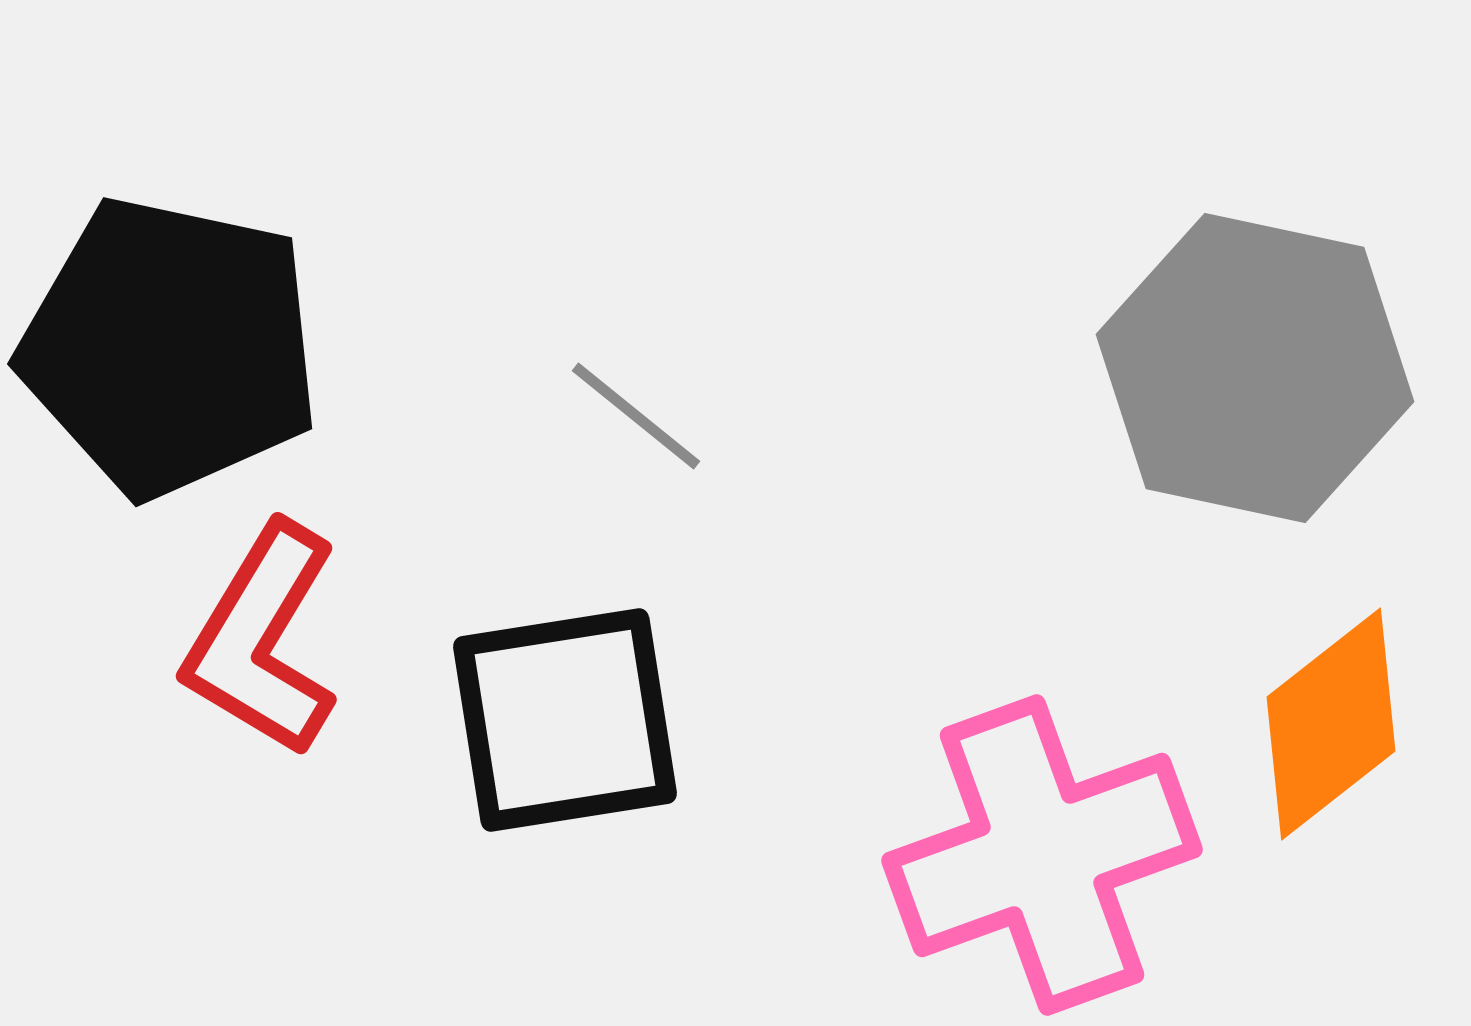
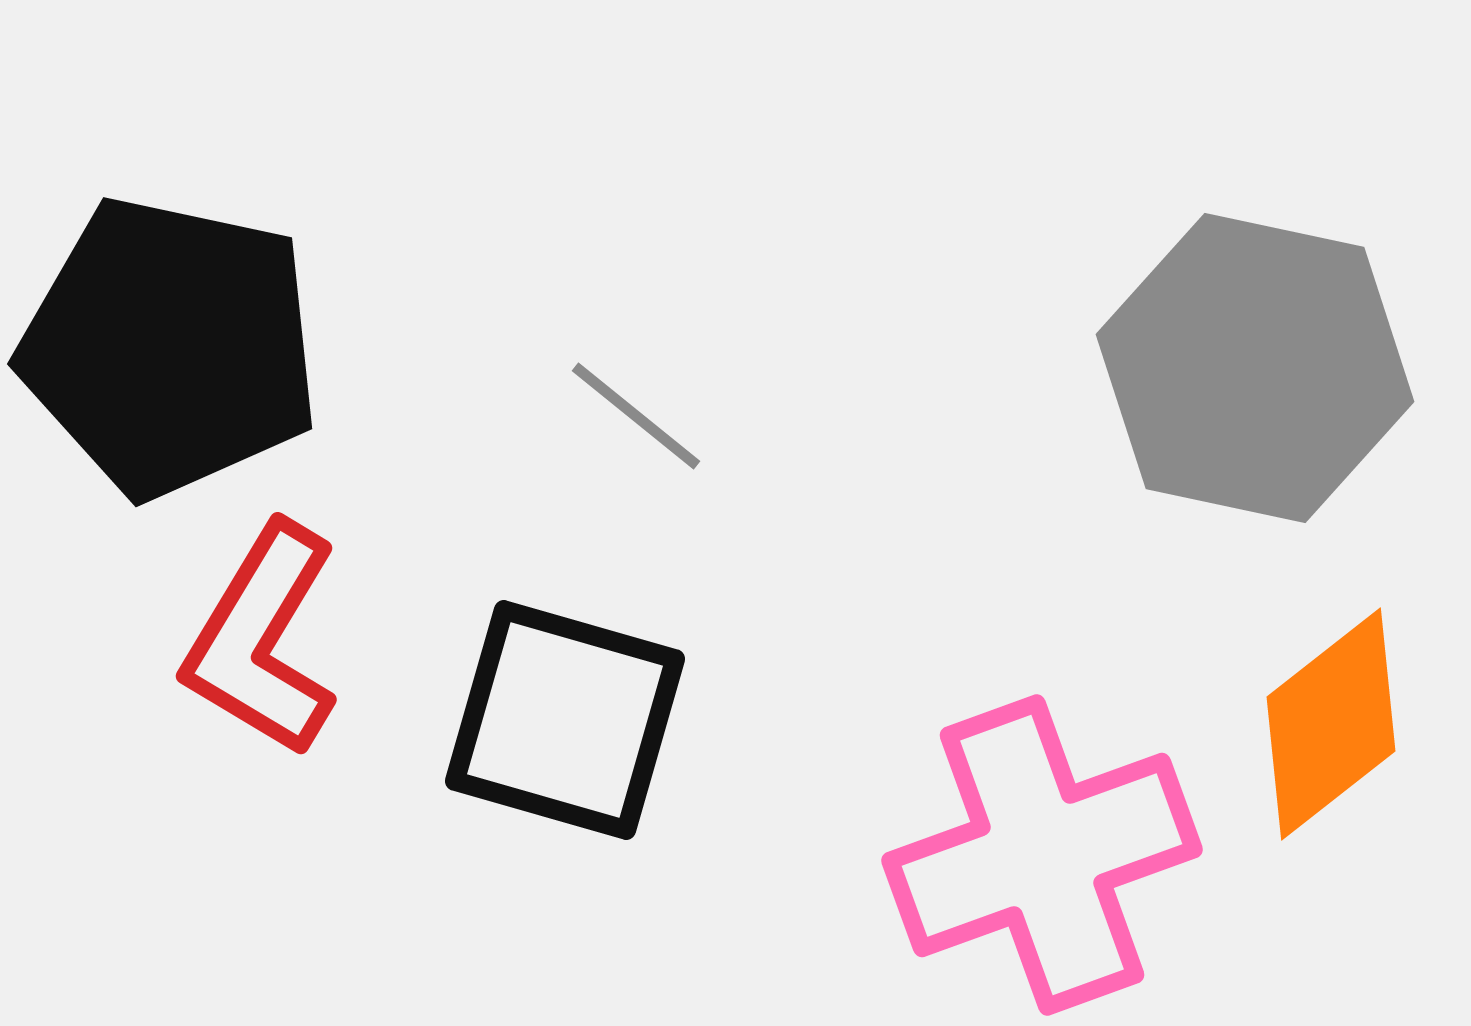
black square: rotated 25 degrees clockwise
